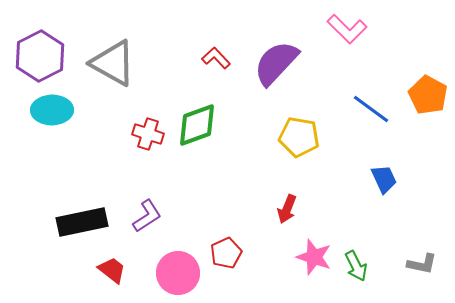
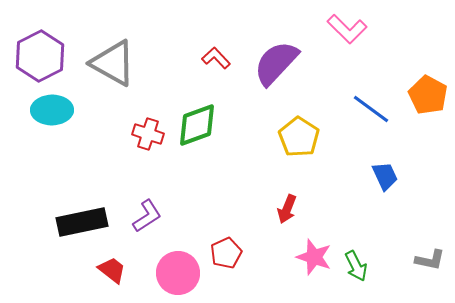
yellow pentagon: rotated 24 degrees clockwise
blue trapezoid: moved 1 px right, 3 px up
gray L-shape: moved 8 px right, 4 px up
